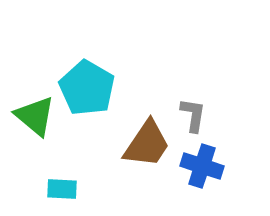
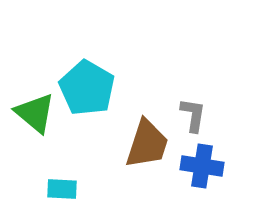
green triangle: moved 3 px up
brown trapezoid: rotated 16 degrees counterclockwise
blue cross: rotated 9 degrees counterclockwise
